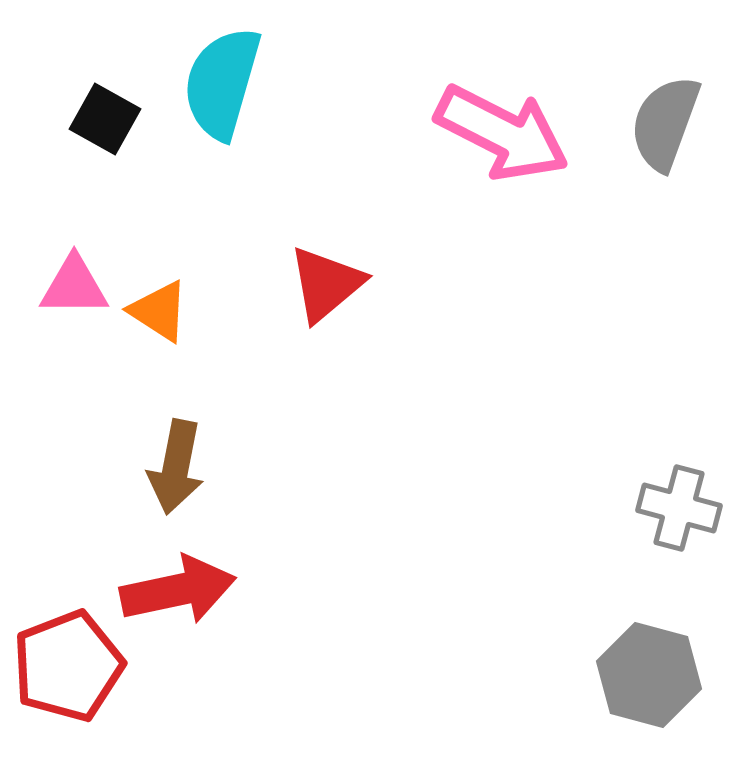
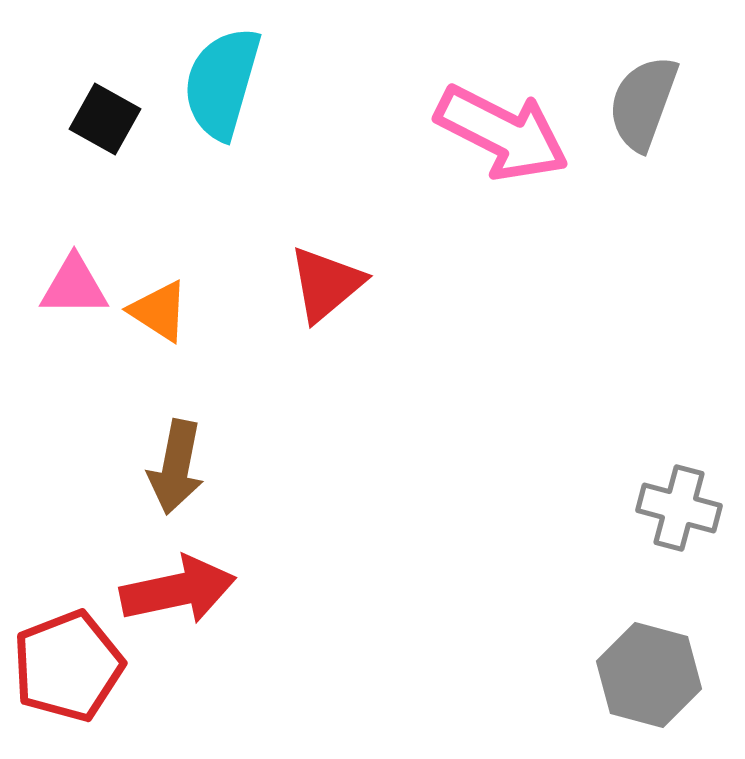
gray semicircle: moved 22 px left, 20 px up
